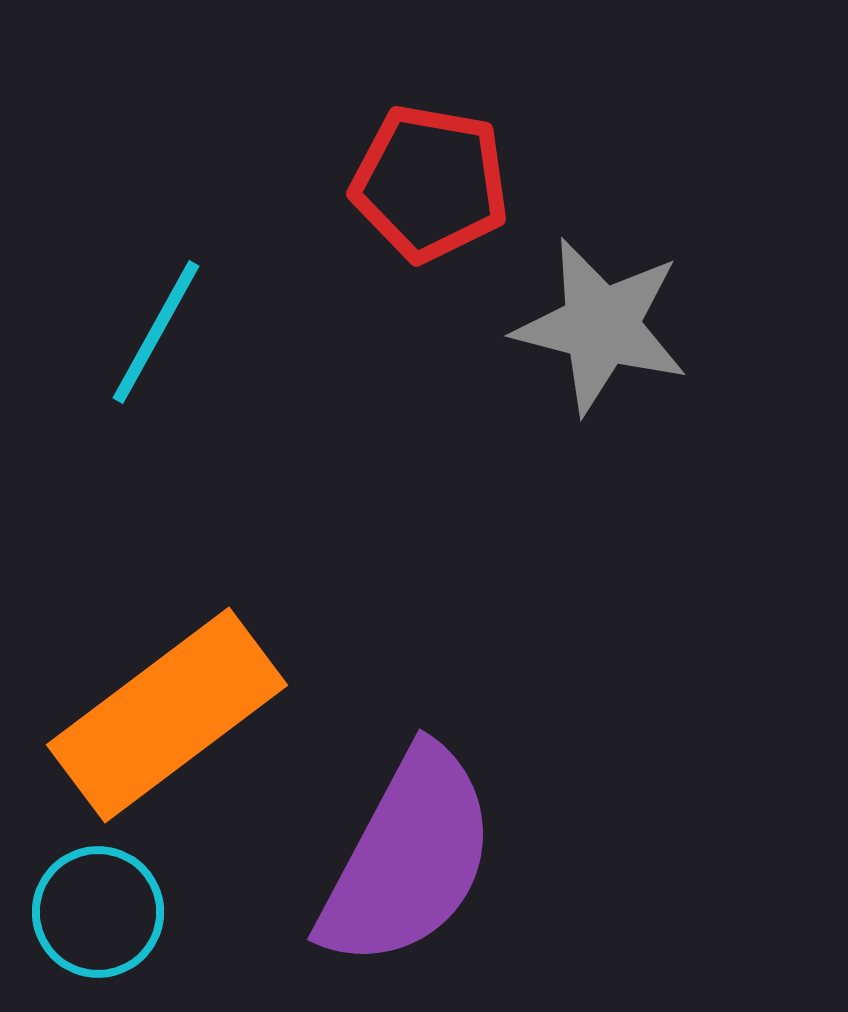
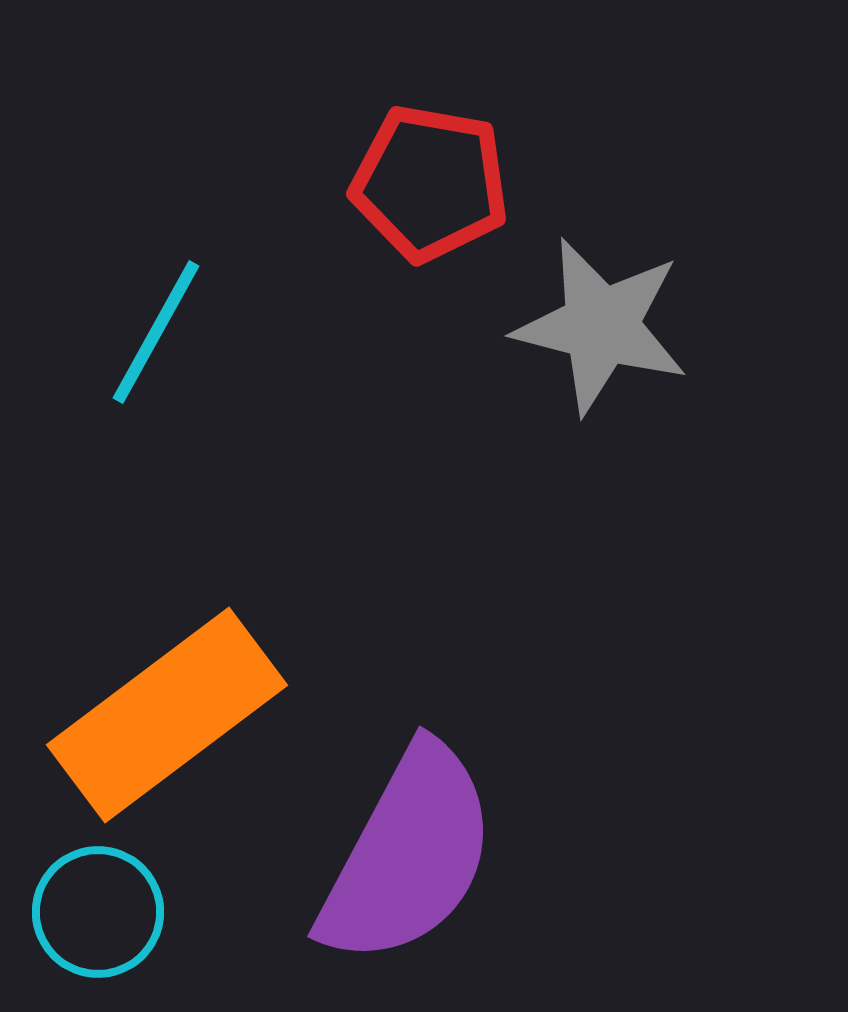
purple semicircle: moved 3 px up
